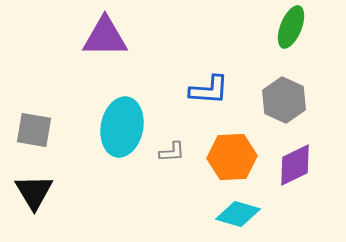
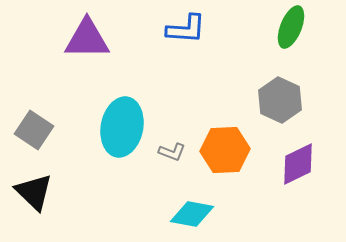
purple triangle: moved 18 px left, 2 px down
blue L-shape: moved 23 px left, 61 px up
gray hexagon: moved 4 px left
gray square: rotated 24 degrees clockwise
gray L-shape: rotated 24 degrees clockwise
orange hexagon: moved 7 px left, 7 px up
purple diamond: moved 3 px right, 1 px up
black triangle: rotated 15 degrees counterclockwise
cyan diamond: moved 46 px left; rotated 6 degrees counterclockwise
